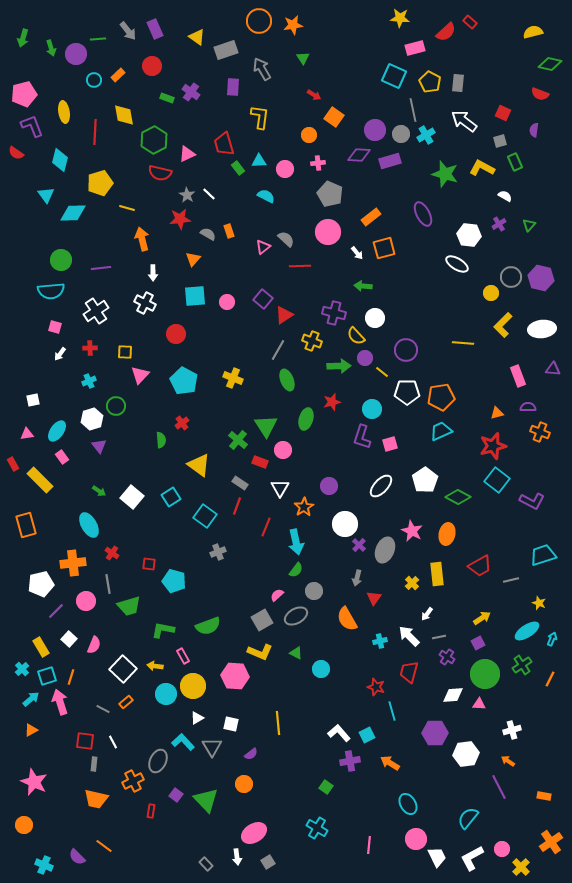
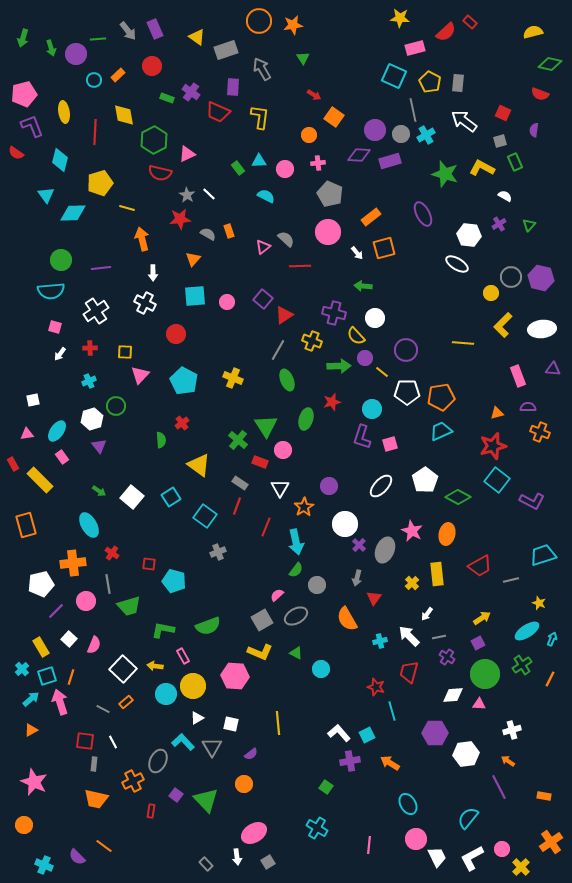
red trapezoid at (224, 144): moved 6 px left, 32 px up; rotated 50 degrees counterclockwise
gray circle at (314, 591): moved 3 px right, 6 px up
